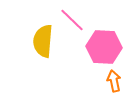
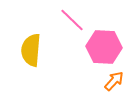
yellow semicircle: moved 12 px left, 9 px down
orange arrow: rotated 55 degrees clockwise
